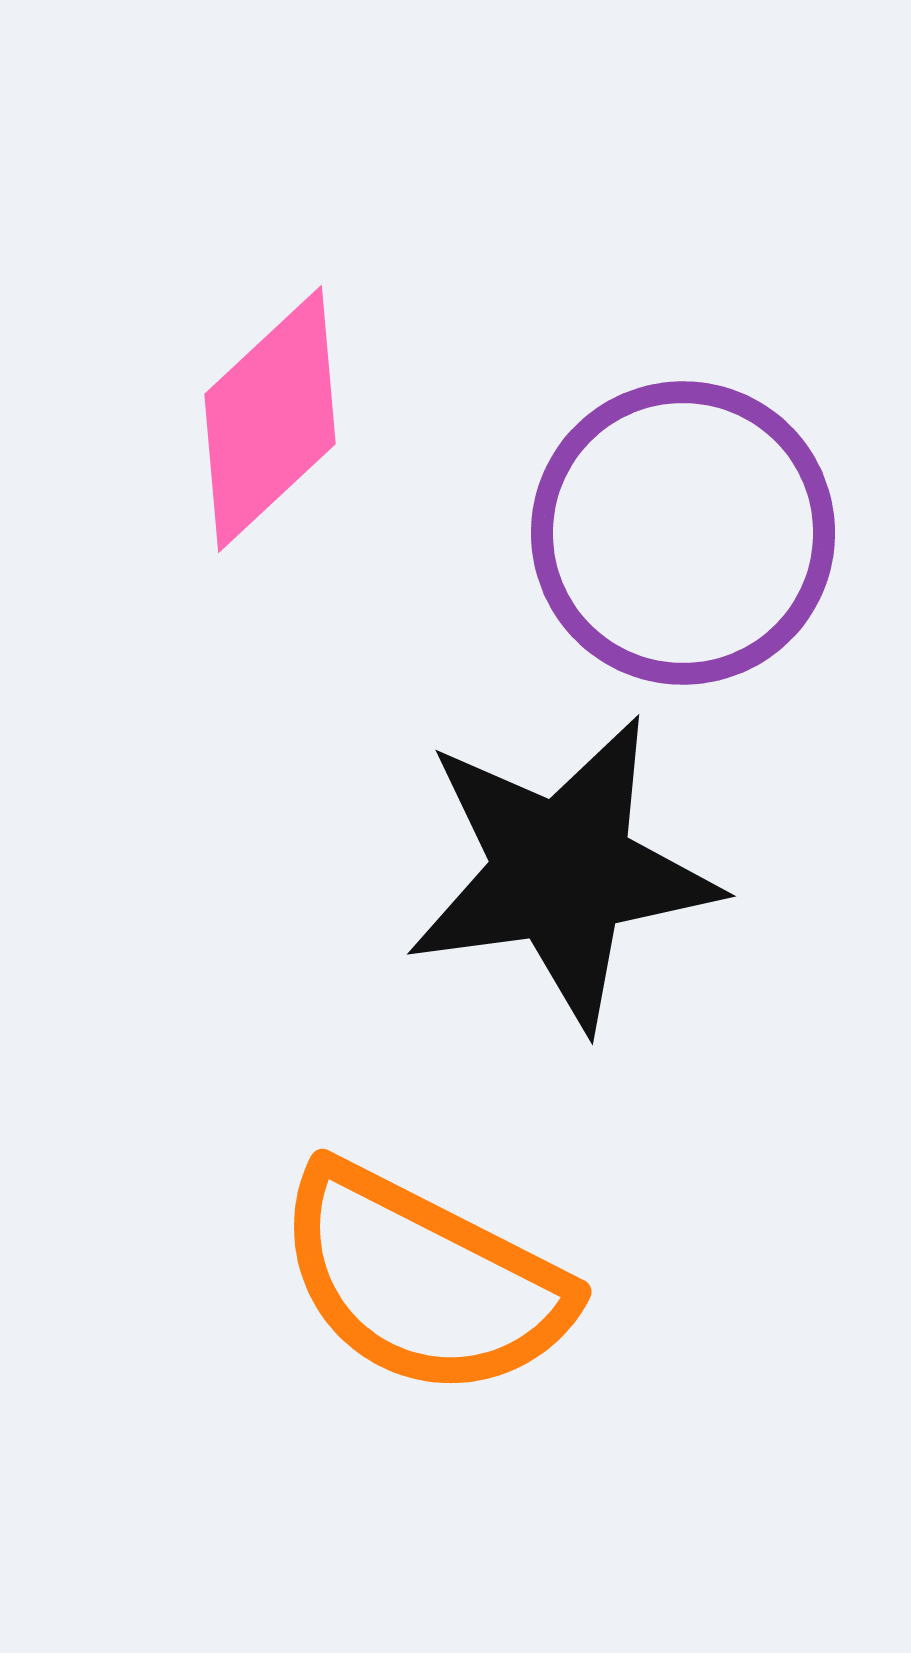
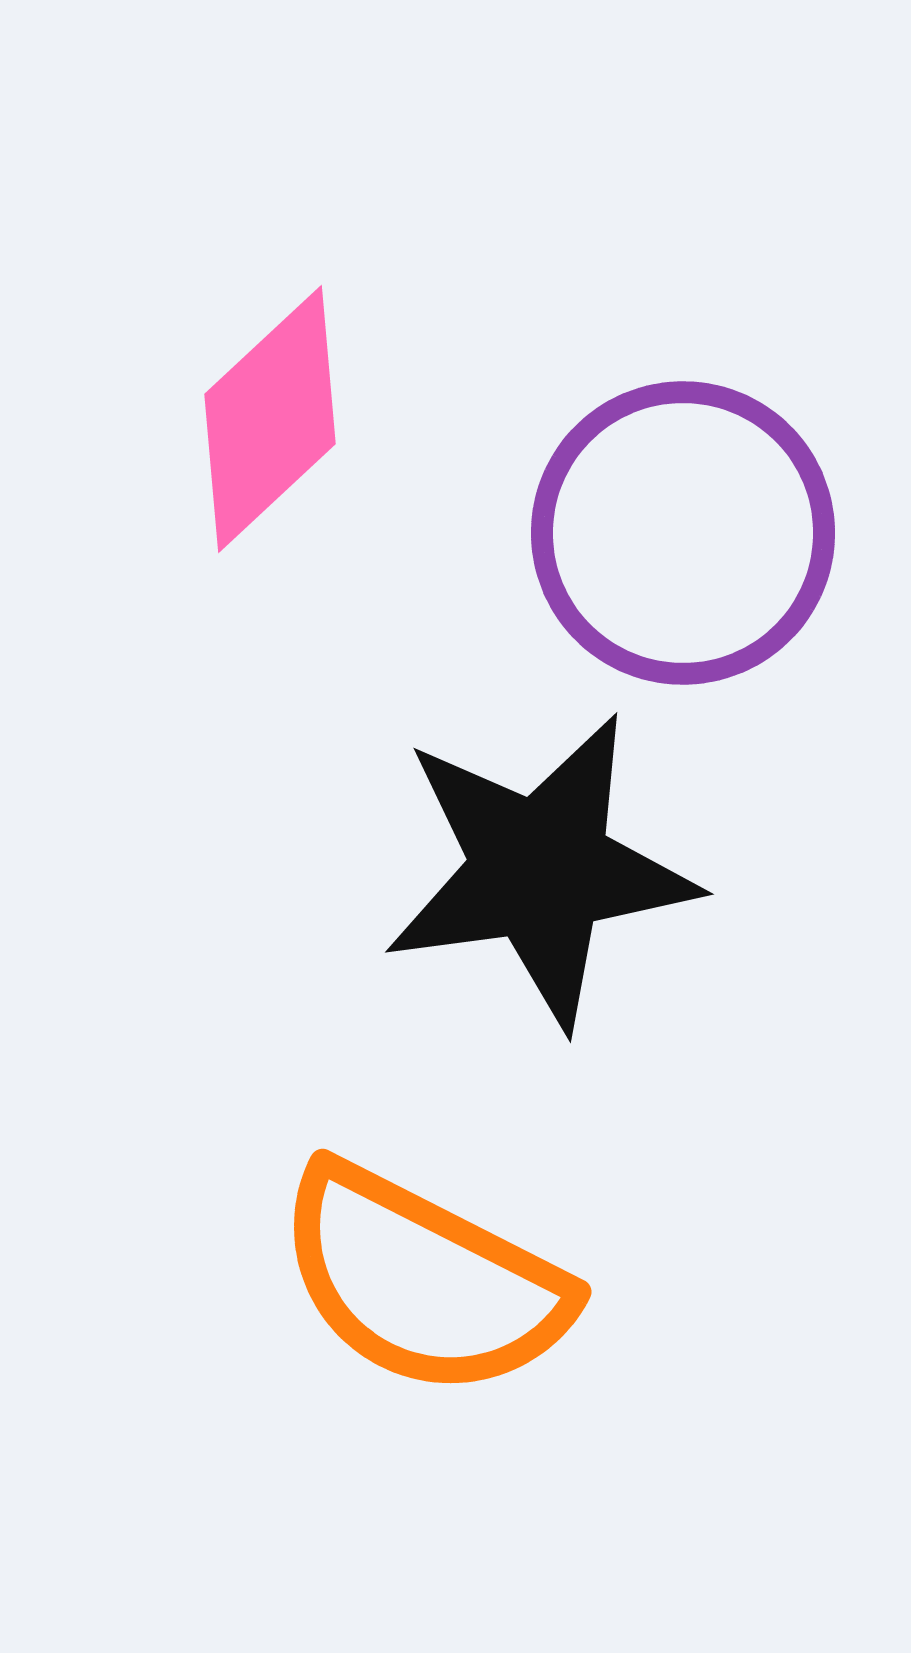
black star: moved 22 px left, 2 px up
